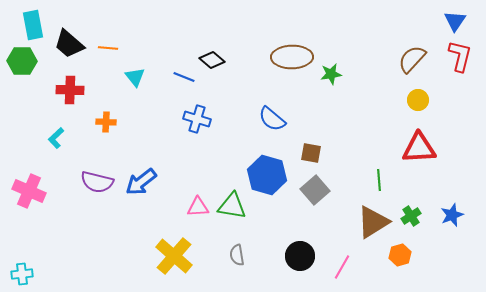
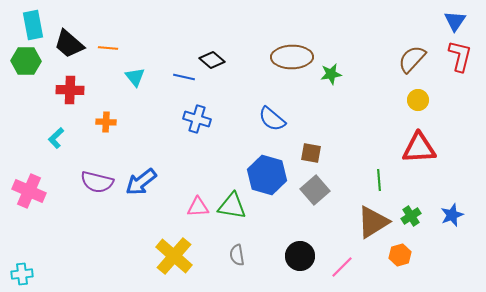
green hexagon: moved 4 px right
blue line: rotated 10 degrees counterclockwise
pink line: rotated 15 degrees clockwise
